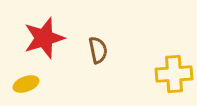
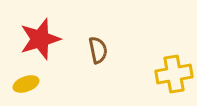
red star: moved 4 px left, 1 px down
yellow cross: rotated 6 degrees counterclockwise
